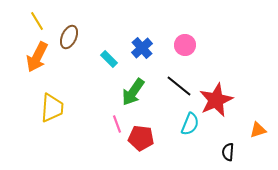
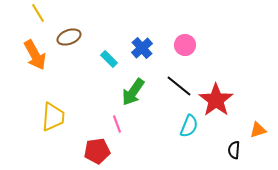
yellow line: moved 1 px right, 8 px up
brown ellipse: rotated 45 degrees clockwise
orange arrow: moved 2 px left, 2 px up; rotated 56 degrees counterclockwise
red star: rotated 12 degrees counterclockwise
yellow trapezoid: moved 1 px right, 9 px down
cyan semicircle: moved 1 px left, 2 px down
red pentagon: moved 44 px left, 13 px down; rotated 15 degrees counterclockwise
black semicircle: moved 6 px right, 2 px up
